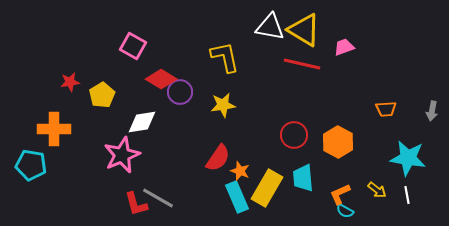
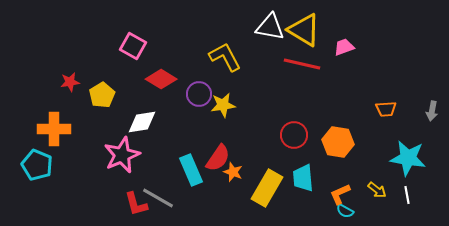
yellow L-shape: rotated 16 degrees counterclockwise
purple circle: moved 19 px right, 2 px down
orange hexagon: rotated 20 degrees counterclockwise
cyan pentagon: moved 6 px right; rotated 12 degrees clockwise
orange star: moved 7 px left, 1 px down
cyan rectangle: moved 46 px left, 27 px up
